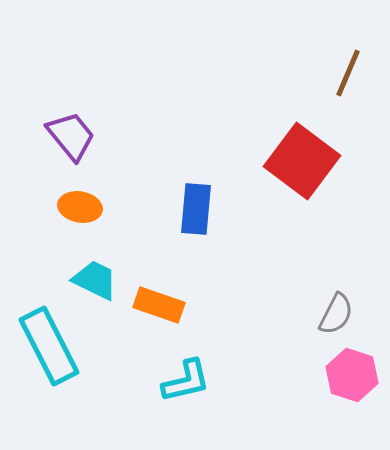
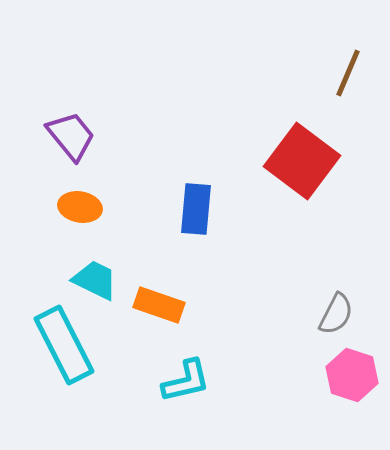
cyan rectangle: moved 15 px right, 1 px up
